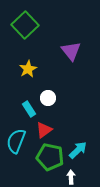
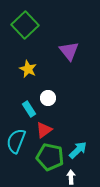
purple triangle: moved 2 px left
yellow star: rotated 18 degrees counterclockwise
